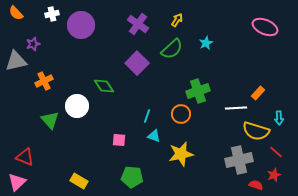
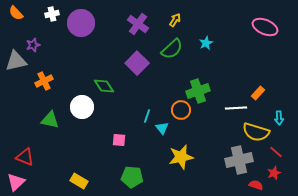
yellow arrow: moved 2 px left
purple circle: moved 2 px up
purple star: moved 1 px down
white circle: moved 5 px right, 1 px down
orange circle: moved 4 px up
green triangle: rotated 36 degrees counterclockwise
yellow semicircle: moved 1 px down
cyan triangle: moved 8 px right, 8 px up; rotated 32 degrees clockwise
yellow star: moved 3 px down
red star: moved 2 px up
pink triangle: moved 1 px left
